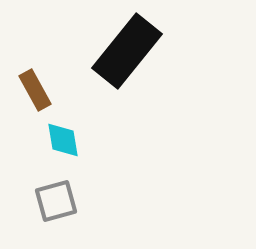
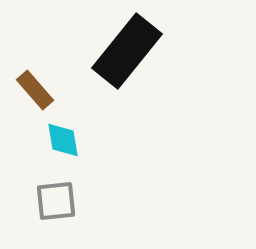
brown rectangle: rotated 12 degrees counterclockwise
gray square: rotated 9 degrees clockwise
